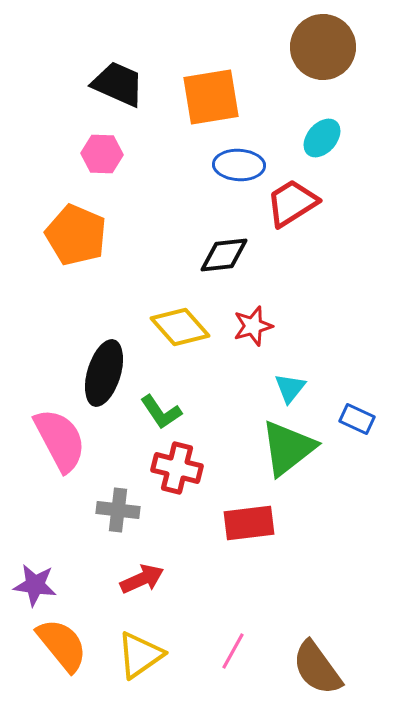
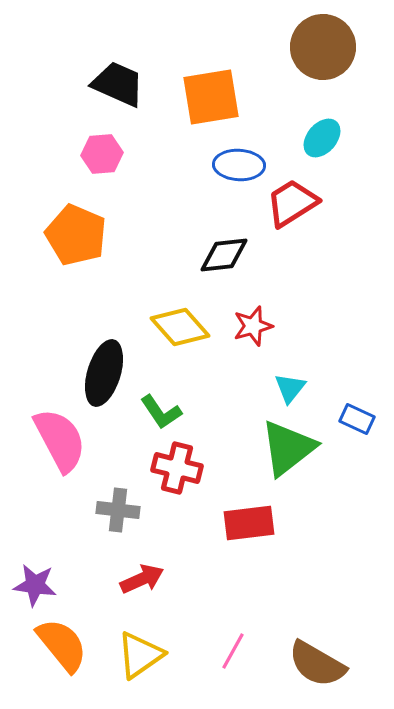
pink hexagon: rotated 6 degrees counterclockwise
brown semicircle: moved 4 px up; rotated 24 degrees counterclockwise
